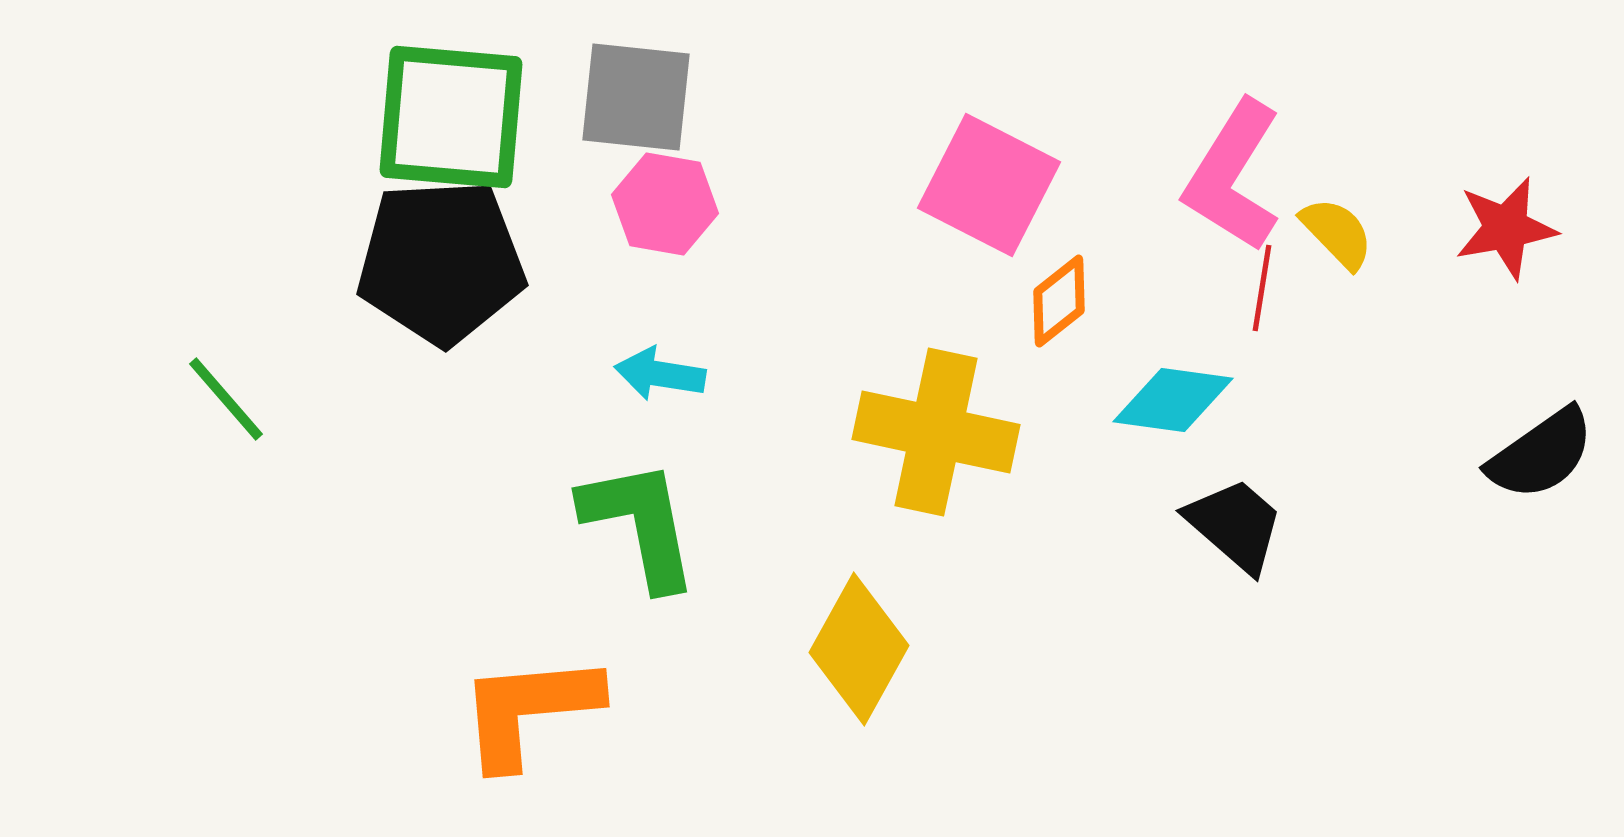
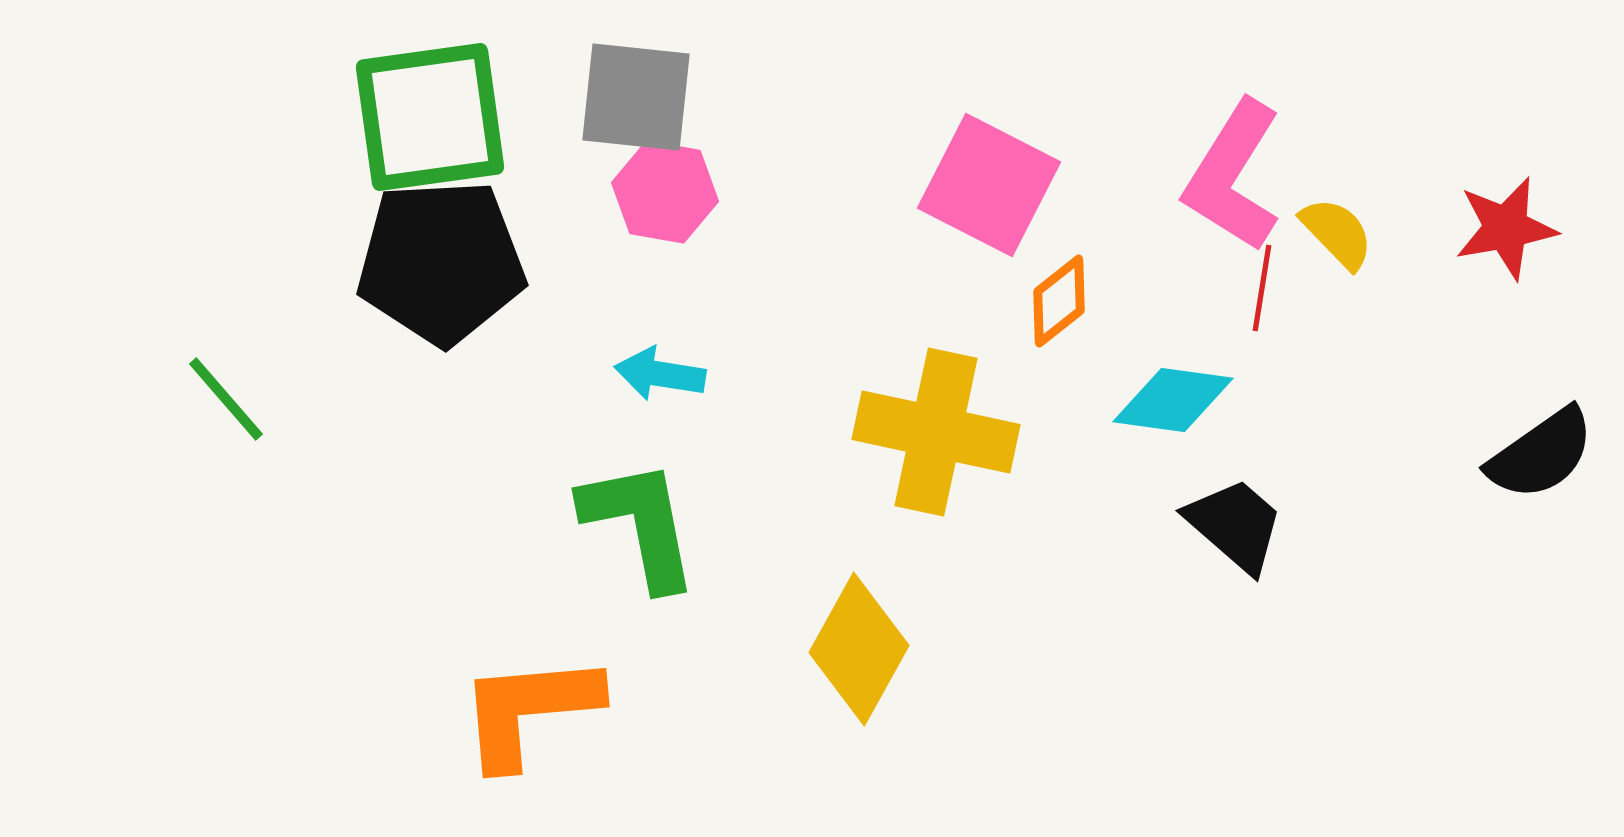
green square: moved 21 px left; rotated 13 degrees counterclockwise
pink hexagon: moved 12 px up
